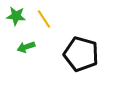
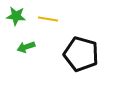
yellow line: moved 4 px right; rotated 48 degrees counterclockwise
